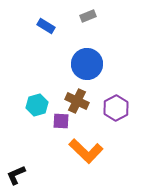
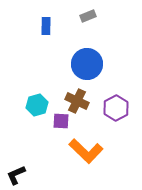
blue rectangle: rotated 60 degrees clockwise
